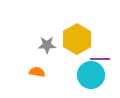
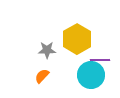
gray star: moved 5 px down
purple line: moved 1 px down
orange semicircle: moved 5 px right, 4 px down; rotated 56 degrees counterclockwise
